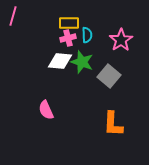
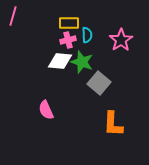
pink cross: moved 2 px down
gray square: moved 10 px left, 7 px down
